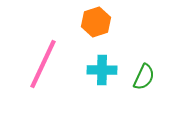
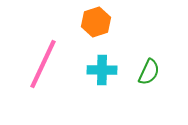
green semicircle: moved 5 px right, 5 px up
